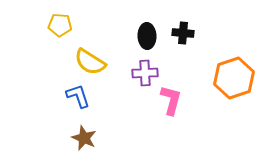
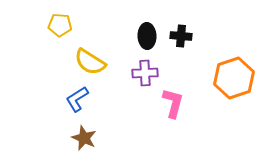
black cross: moved 2 px left, 3 px down
blue L-shape: moved 1 px left, 3 px down; rotated 104 degrees counterclockwise
pink L-shape: moved 2 px right, 3 px down
